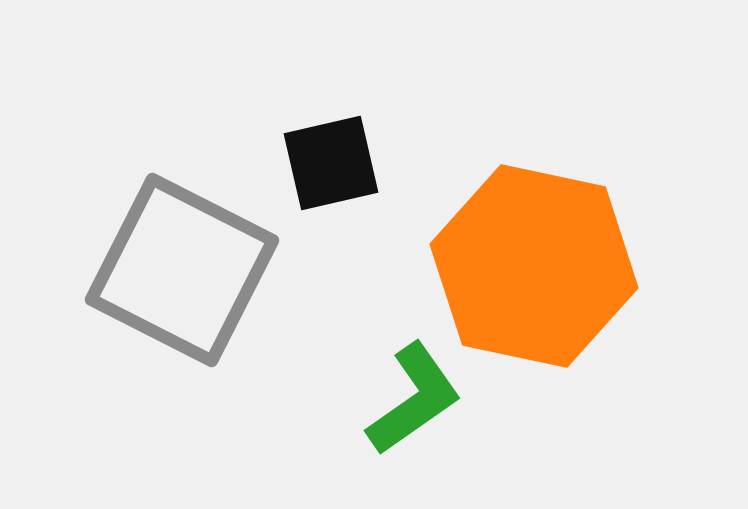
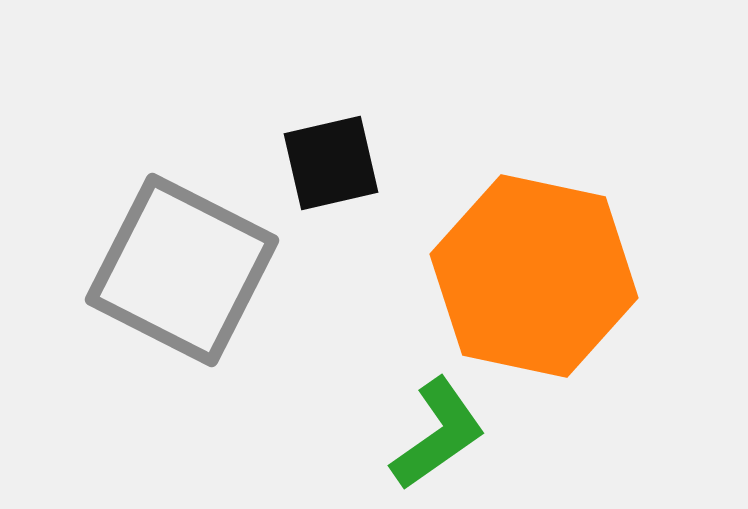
orange hexagon: moved 10 px down
green L-shape: moved 24 px right, 35 px down
